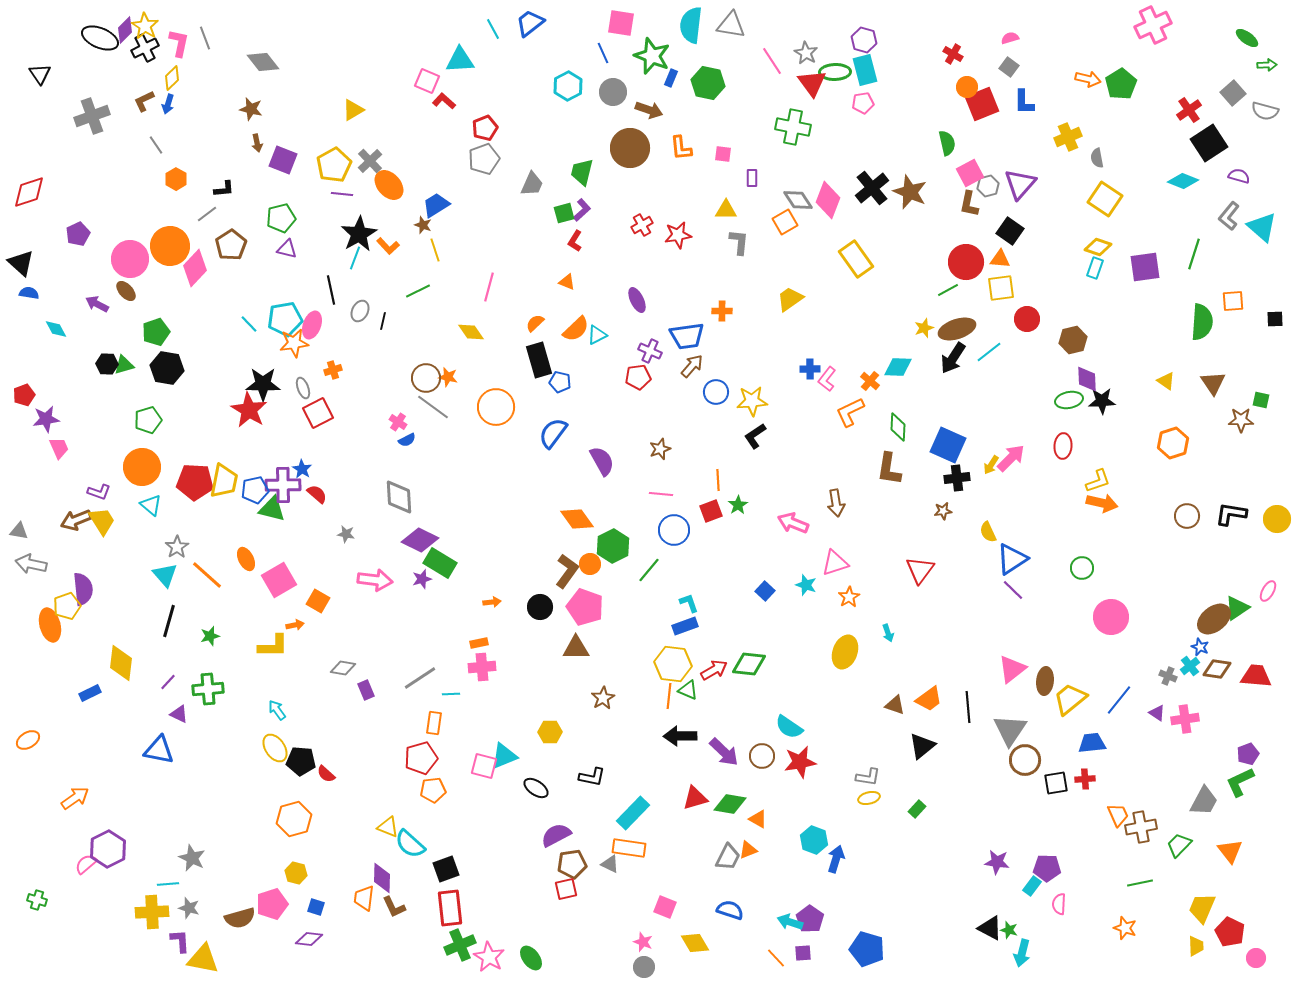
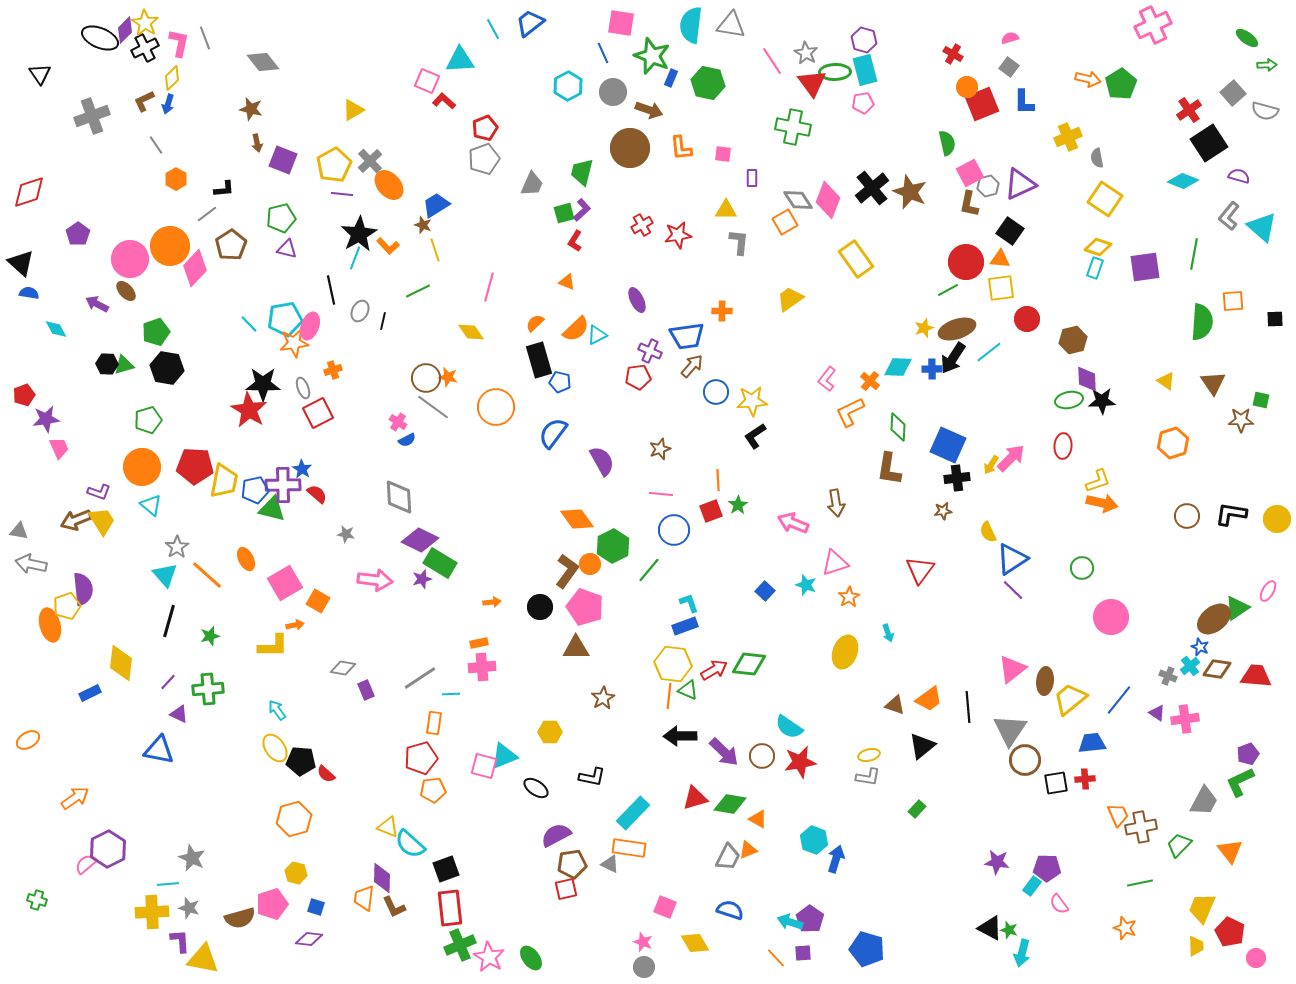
yellow star at (145, 26): moved 3 px up
purple triangle at (1020, 184): rotated 24 degrees clockwise
purple pentagon at (78, 234): rotated 10 degrees counterclockwise
green line at (1194, 254): rotated 8 degrees counterclockwise
pink ellipse at (312, 325): moved 2 px left, 1 px down
blue cross at (810, 369): moved 122 px right
red pentagon at (195, 482): moved 16 px up
pink square at (279, 580): moved 6 px right, 3 px down
yellow ellipse at (869, 798): moved 43 px up
pink semicircle at (1059, 904): rotated 40 degrees counterclockwise
